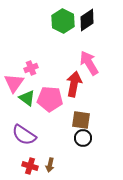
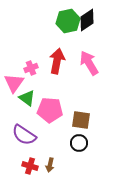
green hexagon: moved 5 px right; rotated 20 degrees clockwise
red arrow: moved 17 px left, 23 px up
pink pentagon: moved 11 px down
black circle: moved 4 px left, 5 px down
